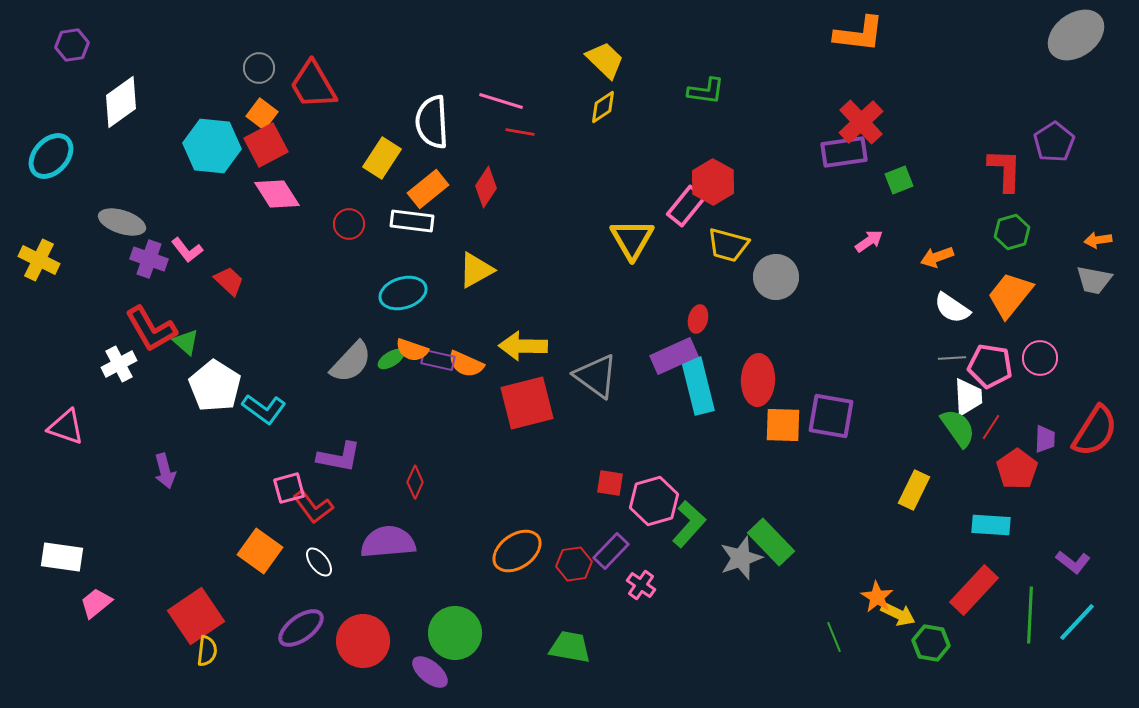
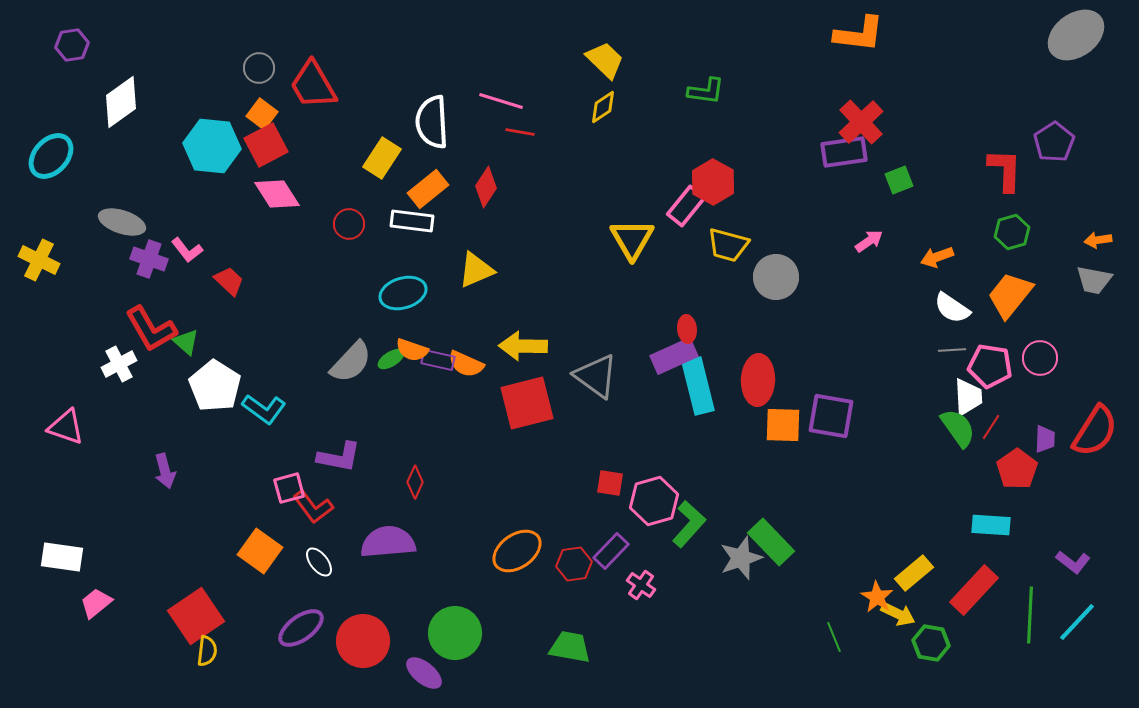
yellow triangle at (476, 270): rotated 6 degrees clockwise
red ellipse at (698, 319): moved 11 px left, 10 px down; rotated 20 degrees counterclockwise
gray line at (952, 358): moved 8 px up
yellow rectangle at (914, 490): moved 83 px down; rotated 24 degrees clockwise
purple ellipse at (430, 672): moved 6 px left, 1 px down
